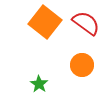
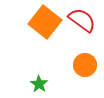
red semicircle: moved 4 px left, 3 px up
orange circle: moved 3 px right
